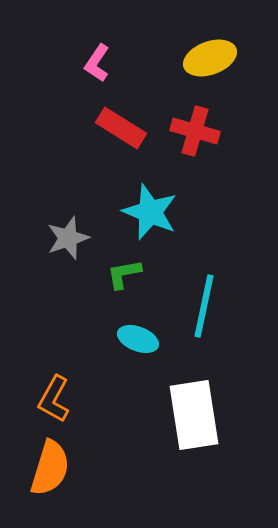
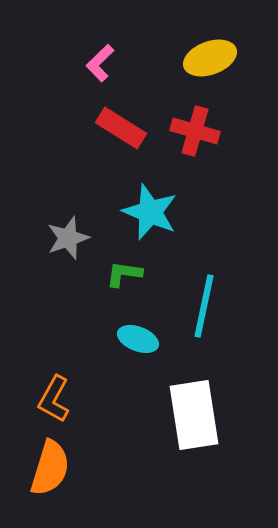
pink L-shape: moved 3 px right; rotated 12 degrees clockwise
green L-shape: rotated 18 degrees clockwise
